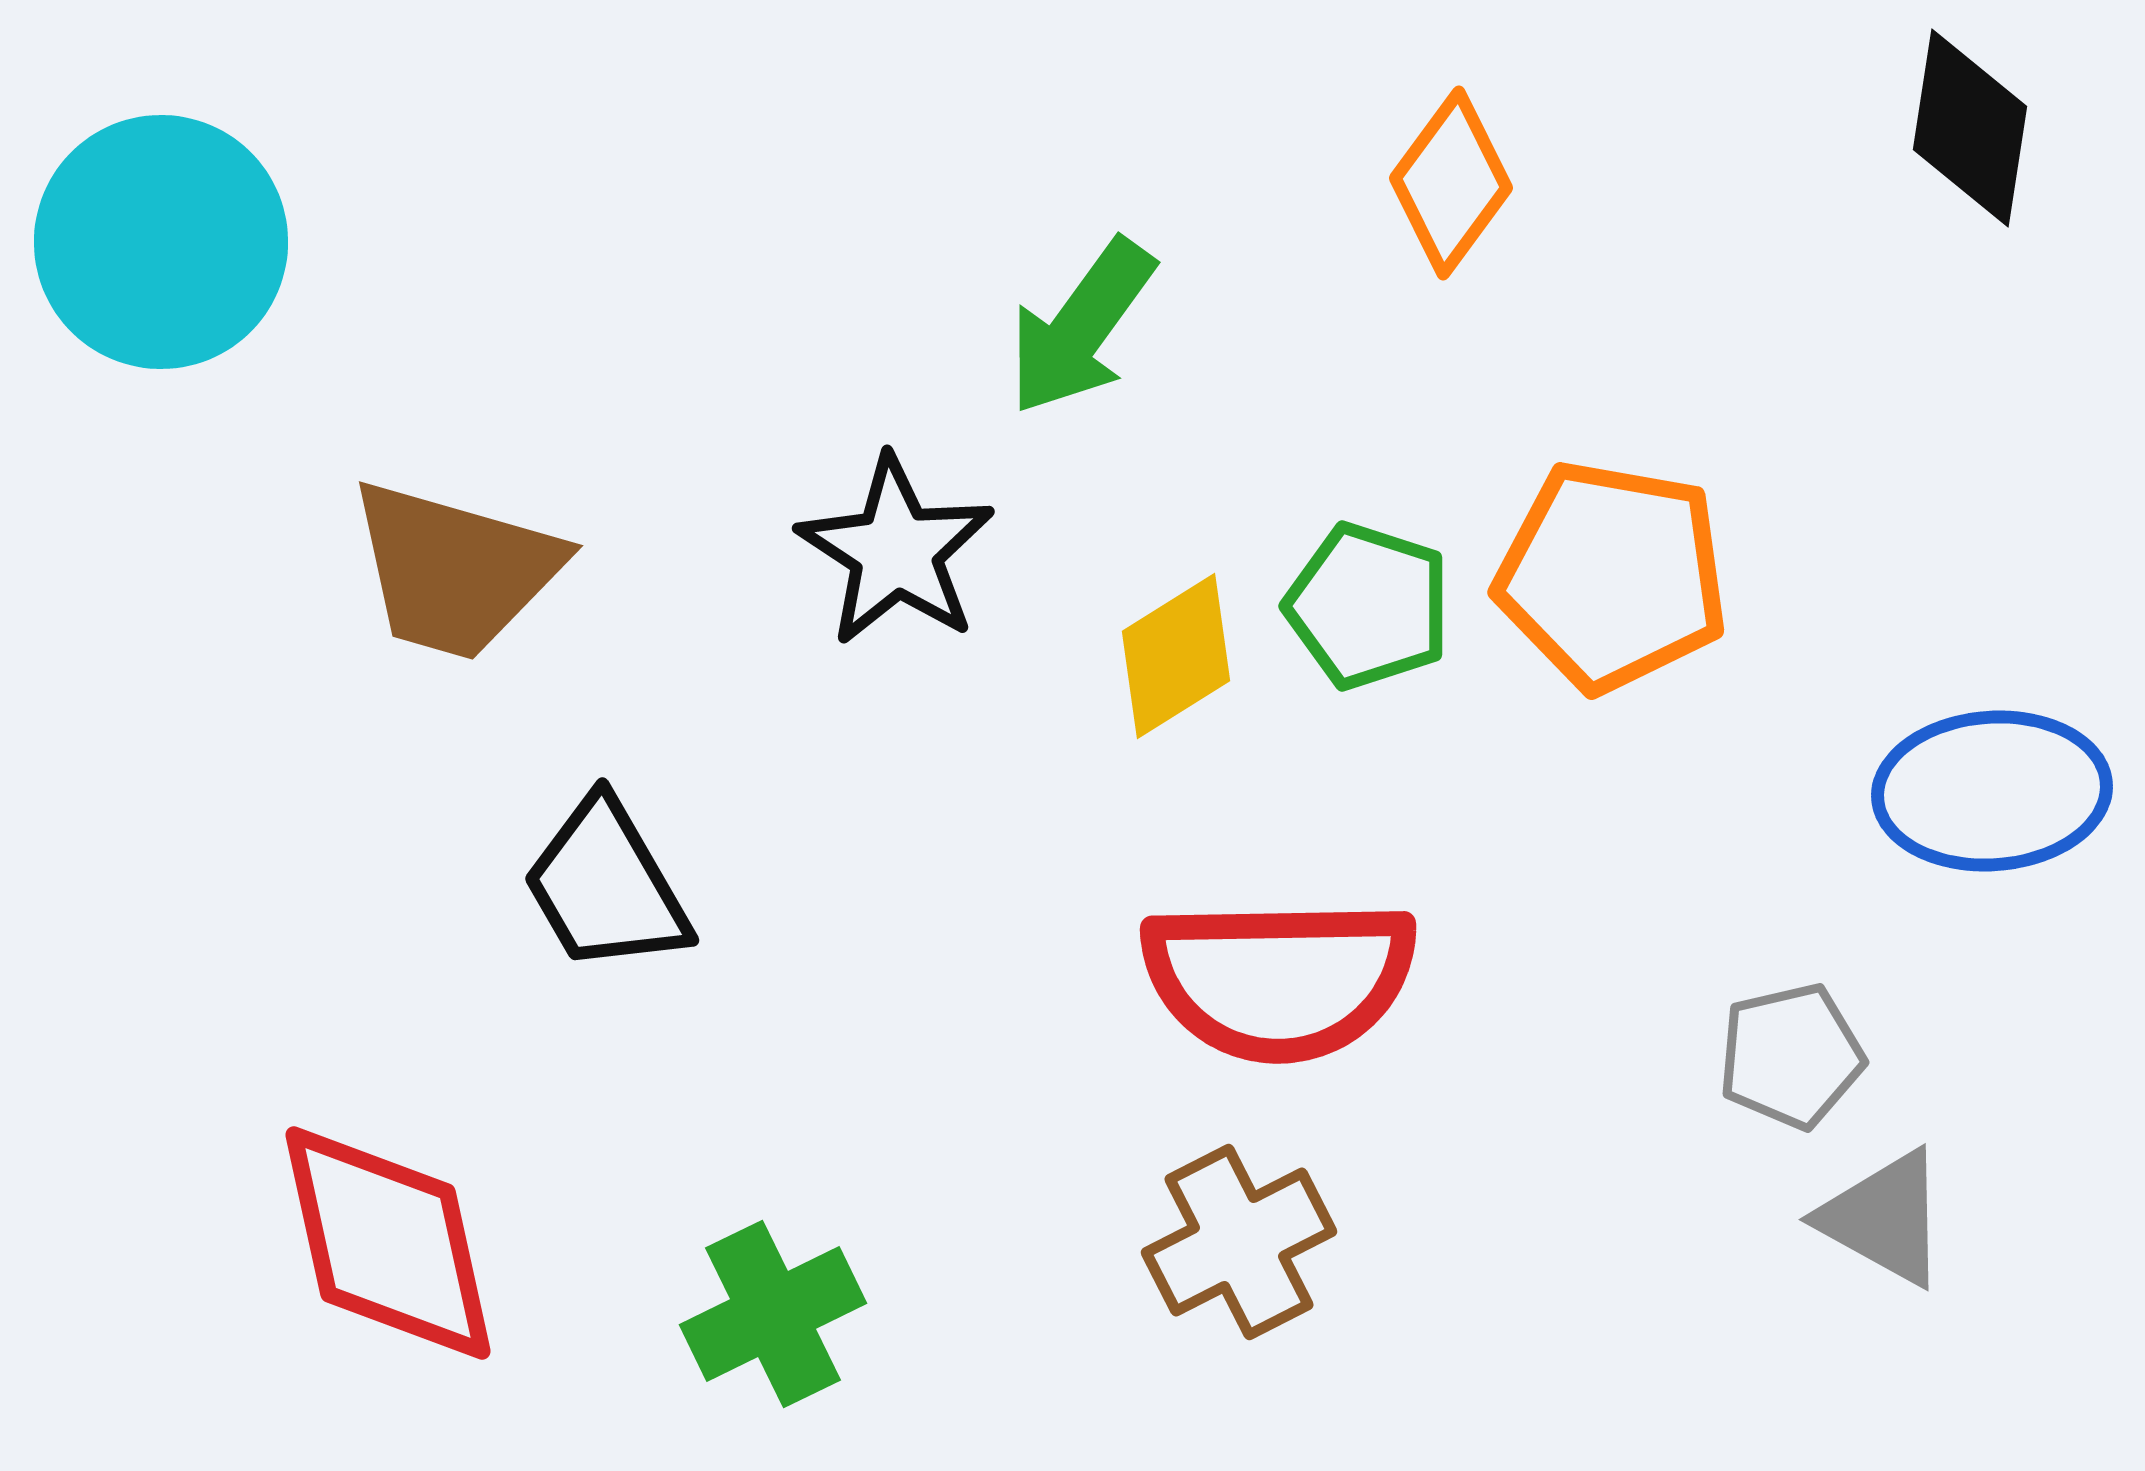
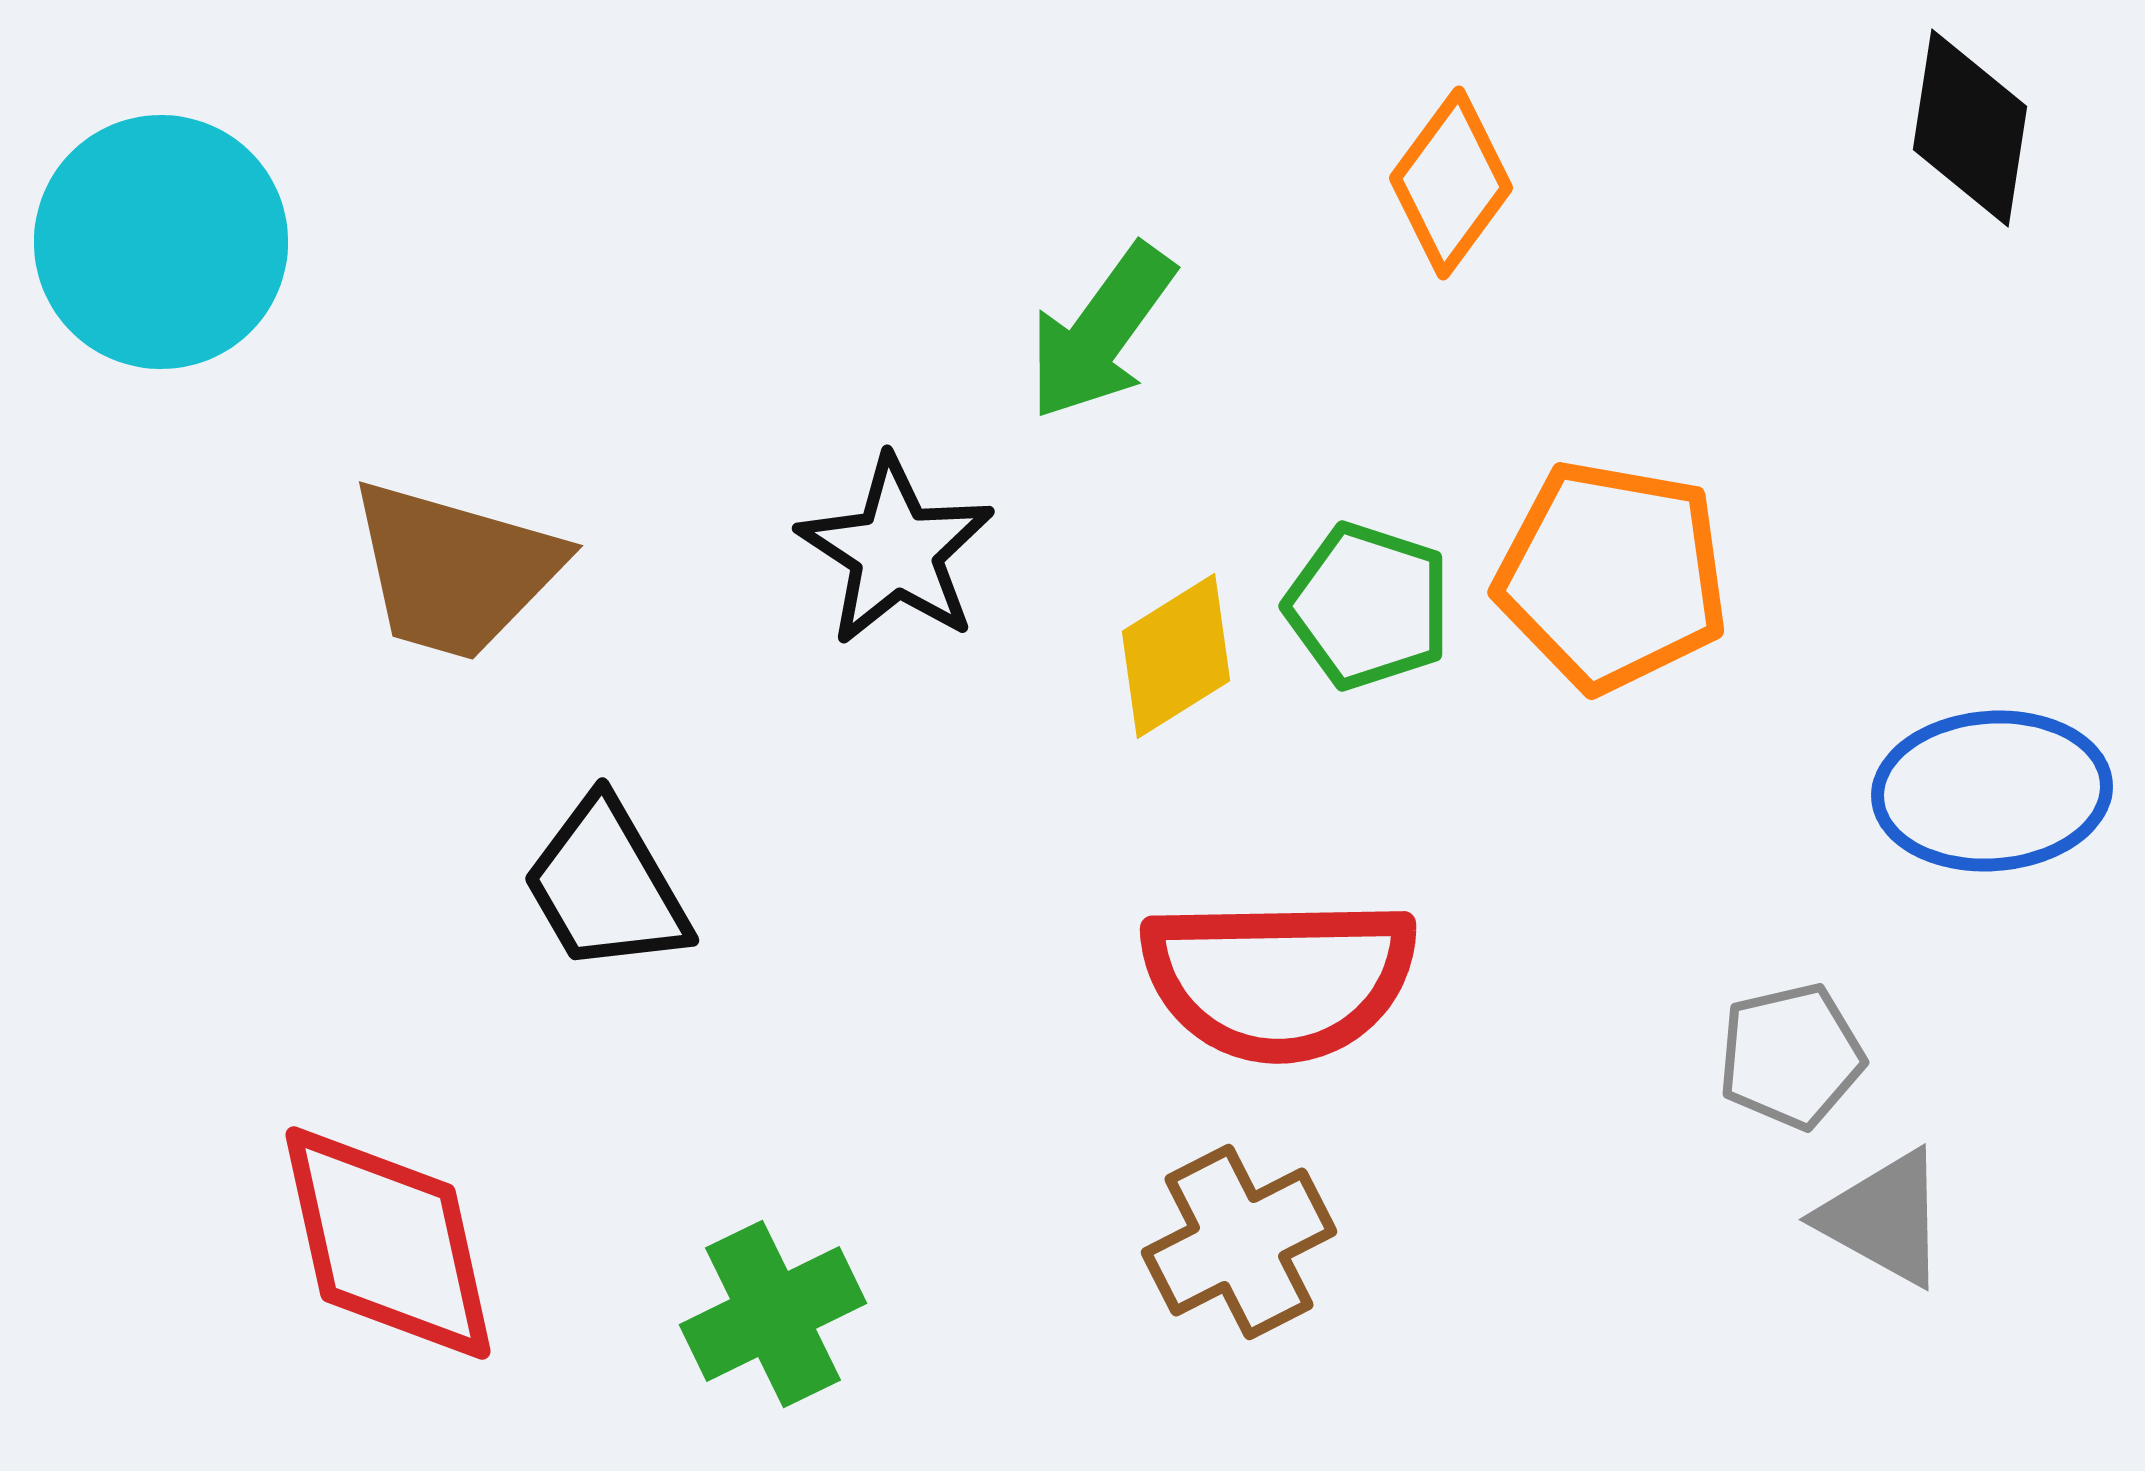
green arrow: moved 20 px right, 5 px down
